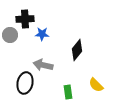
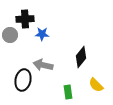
black diamond: moved 4 px right, 7 px down
black ellipse: moved 2 px left, 3 px up
